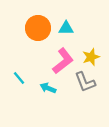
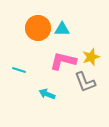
cyan triangle: moved 4 px left, 1 px down
pink L-shape: rotated 128 degrees counterclockwise
cyan line: moved 8 px up; rotated 32 degrees counterclockwise
cyan arrow: moved 1 px left, 6 px down
